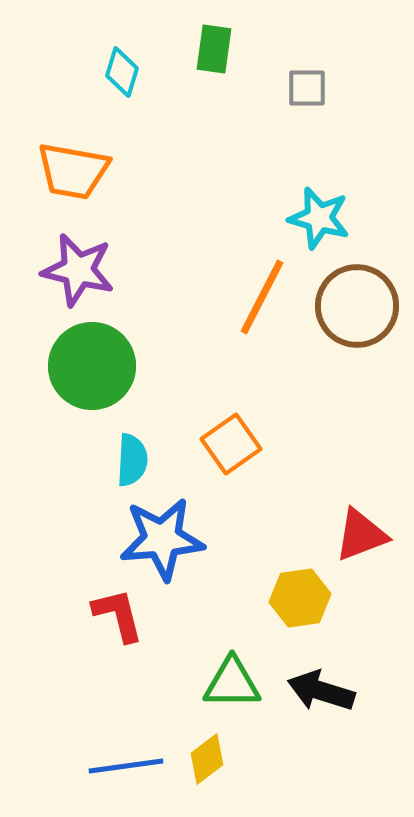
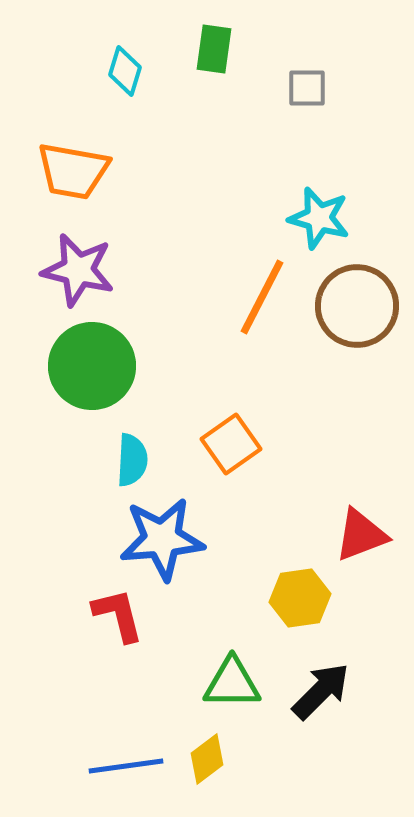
cyan diamond: moved 3 px right, 1 px up
black arrow: rotated 118 degrees clockwise
